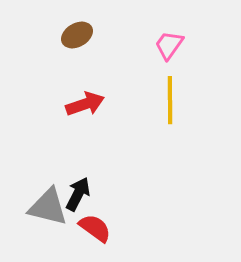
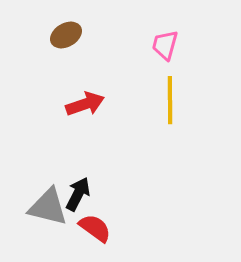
brown ellipse: moved 11 px left
pink trapezoid: moved 4 px left; rotated 20 degrees counterclockwise
